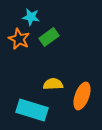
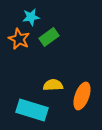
cyan star: rotated 18 degrees counterclockwise
yellow semicircle: moved 1 px down
